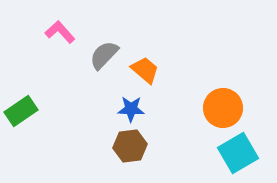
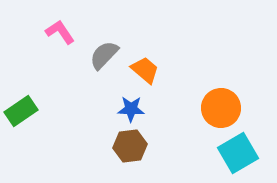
pink L-shape: rotated 8 degrees clockwise
orange circle: moved 2 px left
